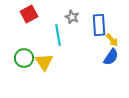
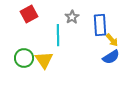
gray star: rotated 16 degrees clockwise
blue rectangle: moved 1 px right
cyan line: rotated 10 degrees clockwise
blue semicircle: rotated 24 degrees clockwise
yellow triangle: moved 2 px up
